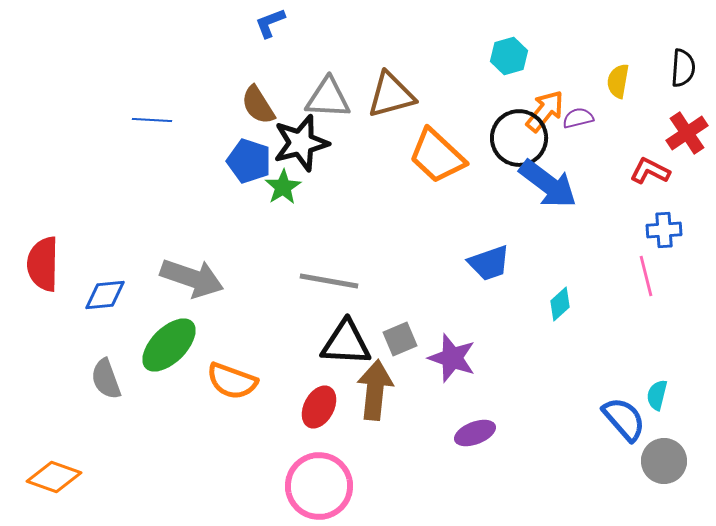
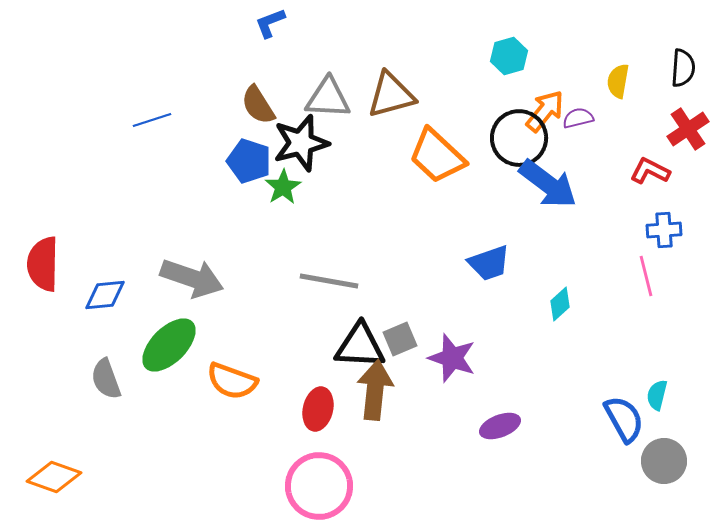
blue line: rotated 21 degrees counterclockwise
red cross: moved 1 px right, 4 px up
black triangle: moved 14 px right, 3 px down
red ellipse: moved 1 px left, 2 px down; rotated 15 degrees counterclockwise
blue semicircle: rotated 12 degrees clockwise
purple ellipse: moved 25 px right, 7 px up
